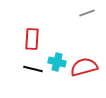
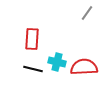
gray line: rotated 35 degrees counterclockwise
red semicircle: rotated 12 degrees clockwise
